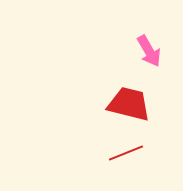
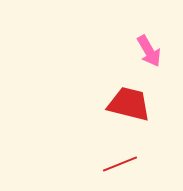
red line: moved 6 px left, 11 px down
